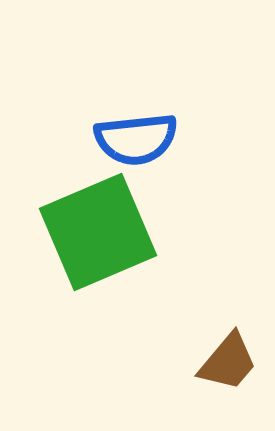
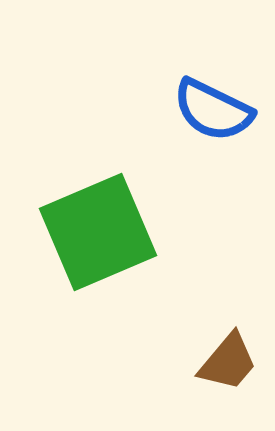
blue semicircle: moved 77 px right, 29 px up; rotated 32 degrees clockwise
